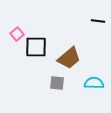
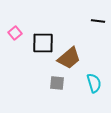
pink square: moved 2 px left, 1 px up
black square: moved 7 px right, 4 px up
cyan semicircle: rotated 72 degrees clockwise
